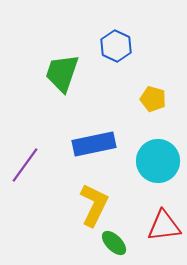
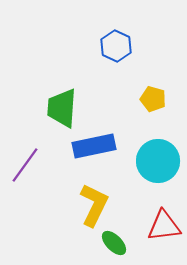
green trapezoid: moved 35 px down; rotated 15 degrees counterclockwise
blue rectangle: moved 2 px down
